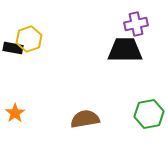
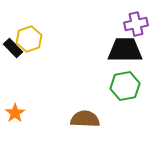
black rectangle: rotated 36 degrees clockwise
green hexagon: moved 24 px left, 28 px up
brown semicircle: rotated 12 degrees clockwise
